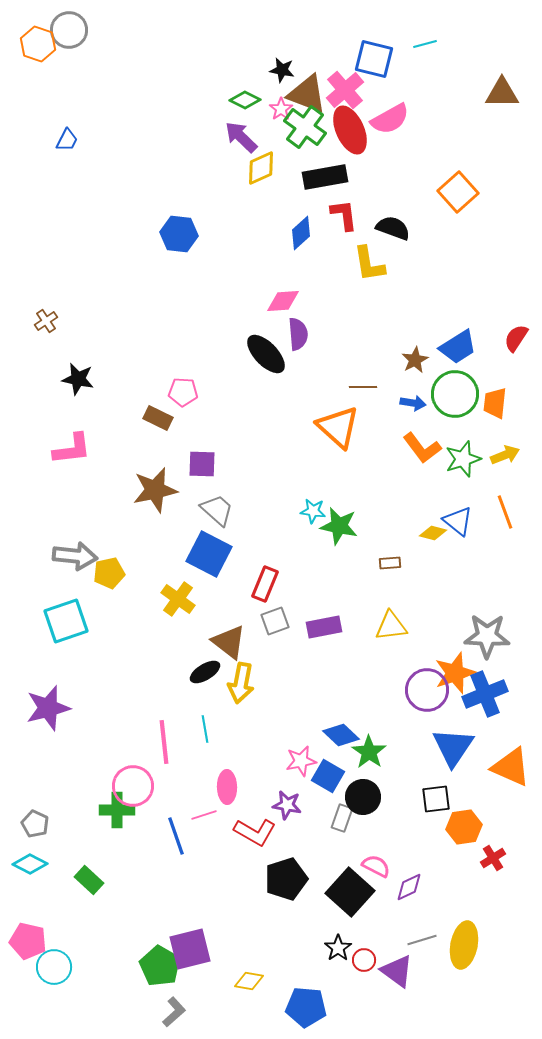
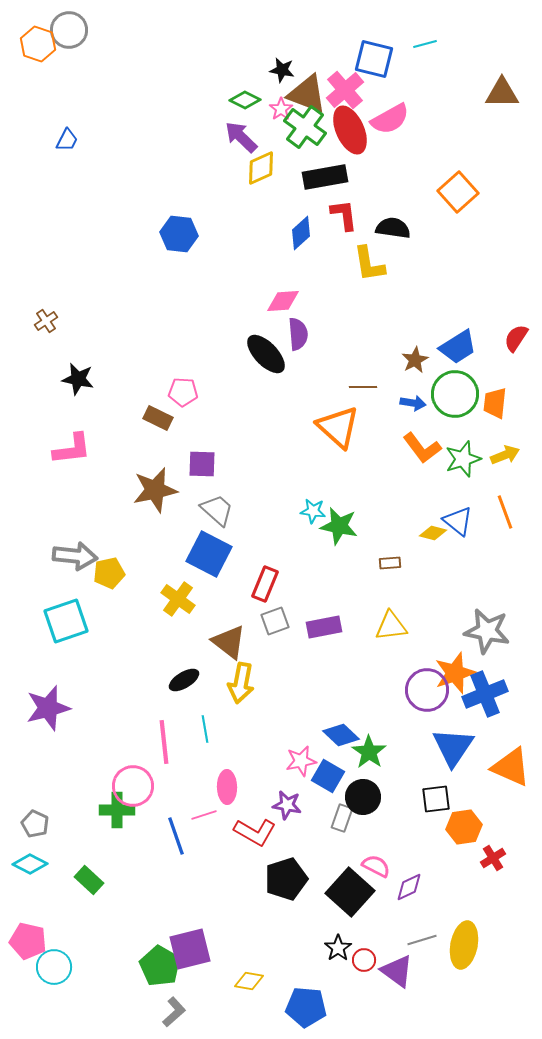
black semicircle at (393, 228): rotated 12 degrees counterclockwise
gray star at (487, 636): moved 5 px up; rotated 9 degrees clockwise
black ellipse at (205, 672): moved 21 px left, 8 px down
